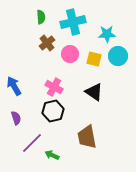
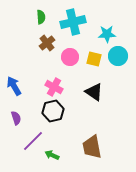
pink circle: moved 3 px down
brown trapezoid: moved 5 px right, 10 px down
purple line: moved 1 px right, 2 px up
